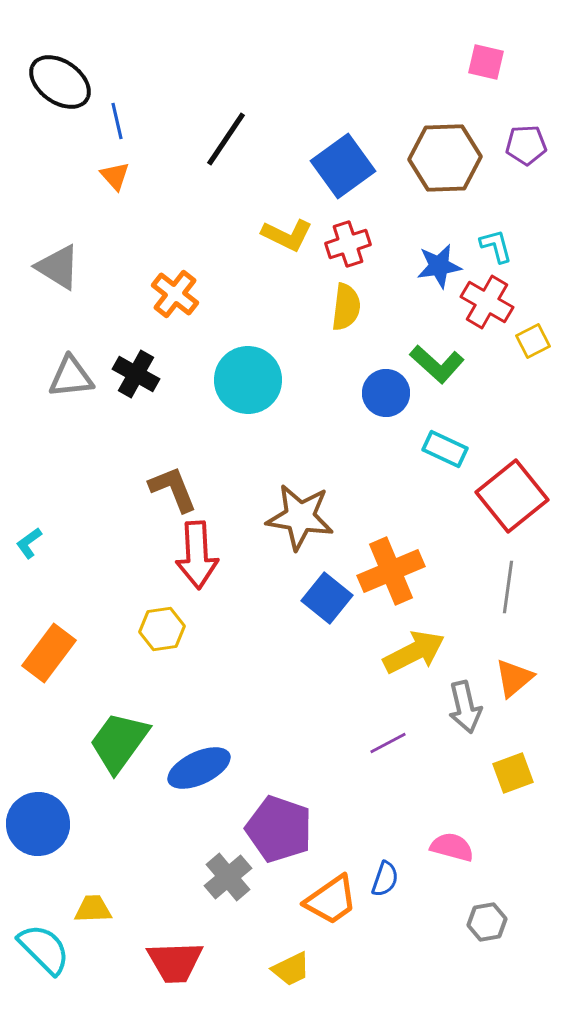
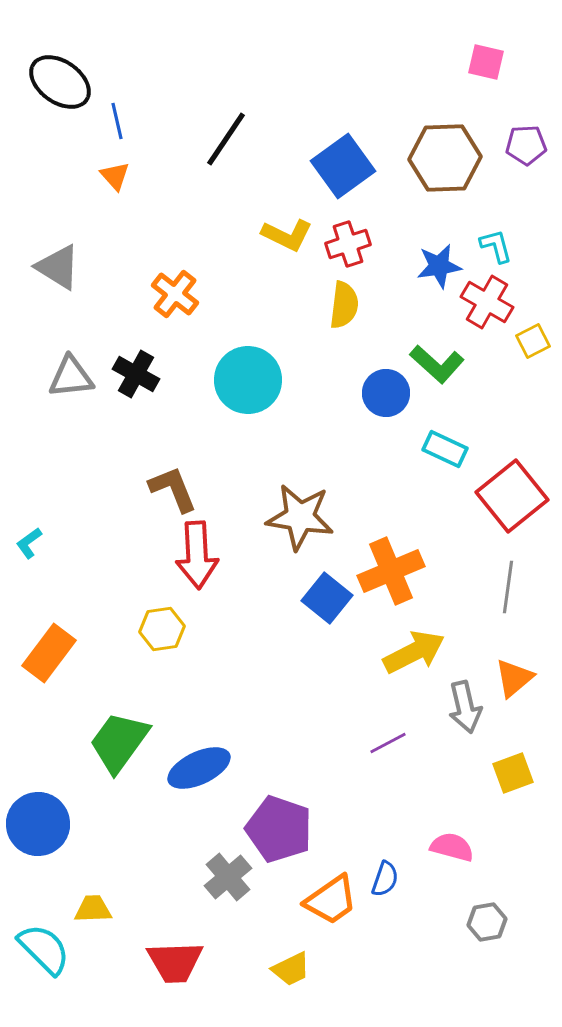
yellow semicircle at (346, 307): moved 2 px left, 2 px up
